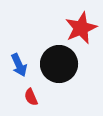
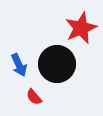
black circle: moved 2 px left
red semicircle: moved 3 px right; rotated 18 degrees counterclockwise
